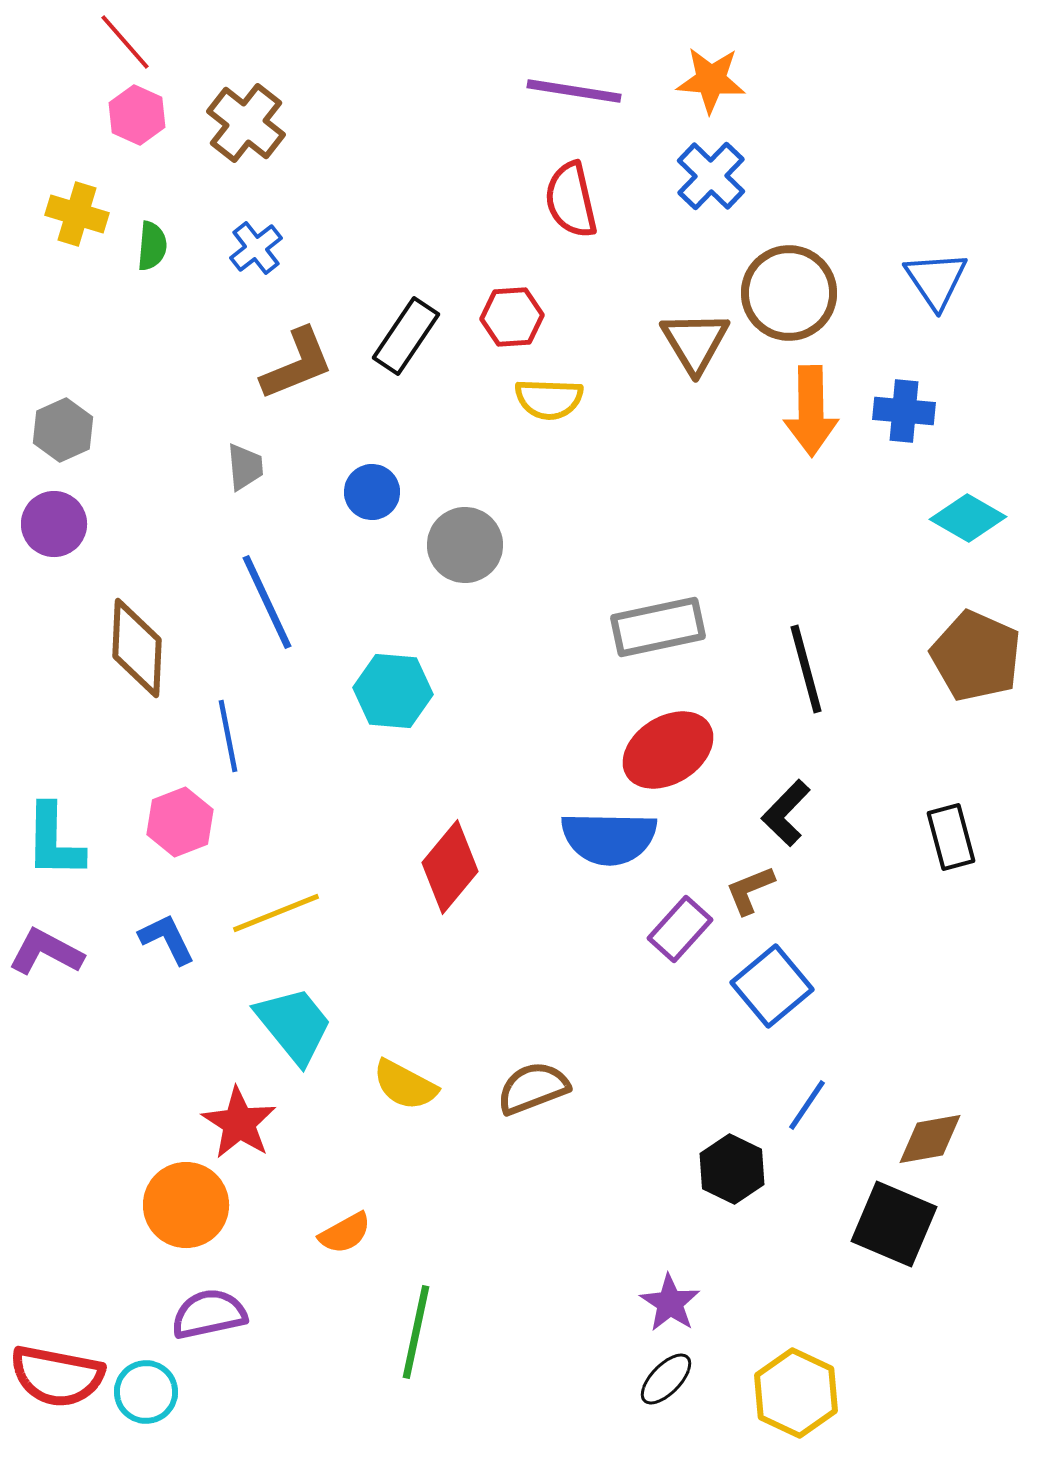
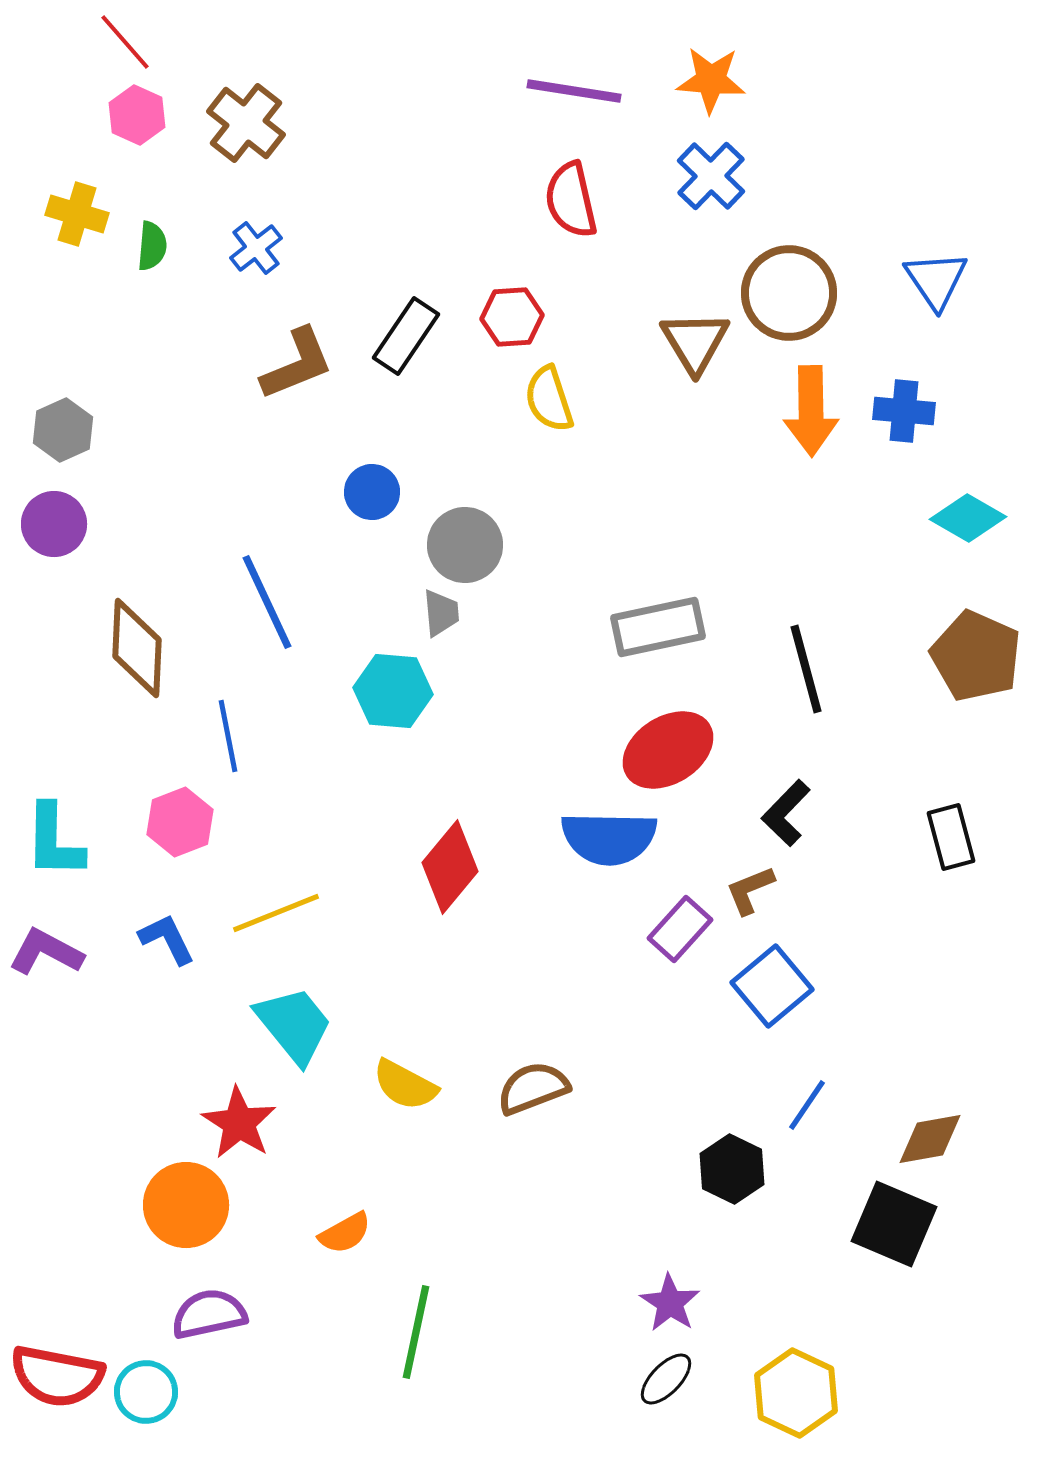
yellow semicircle at (549, 399): rotated 70 degrees clockwise
gray trapezoid at (245, 467): moved 196 px right, 146 px down
